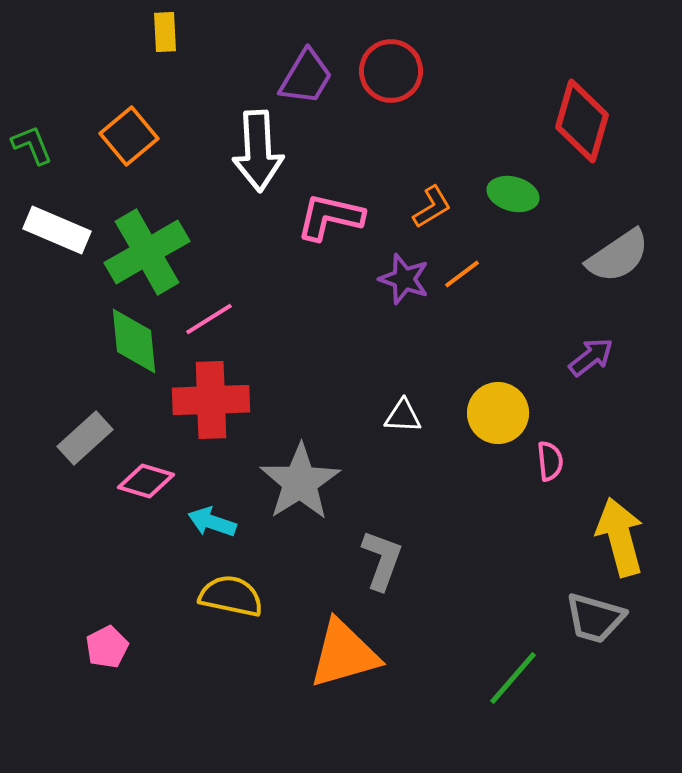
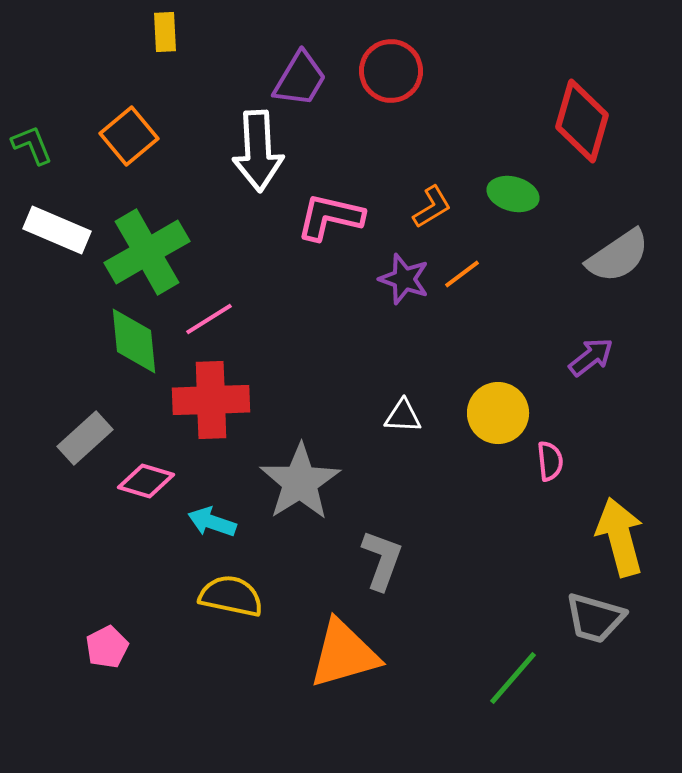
purple trapezoid: moved 6 px left, 2 px down
